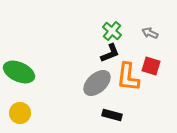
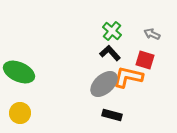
gray arrow: moved 2 px right, 1 px down
black L-shape: rotated 110 degrees counterclockwise
red square: moved 6 px left, 6 px up
orange L-shape: rotated 96 degrees clockwise
gray ellipse: moved 7 px right, 1 px down
